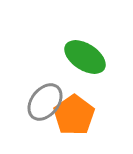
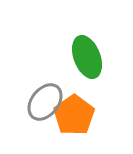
green ellipse: moved 2 px right; rotated 36 degrees clockwise
